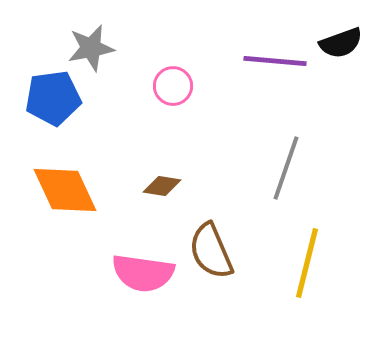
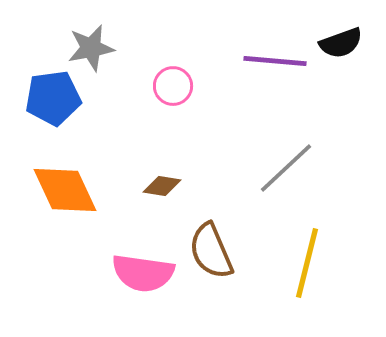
gray line: rotated 28 degrees clockwise
